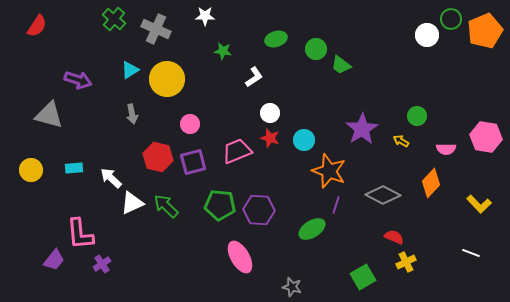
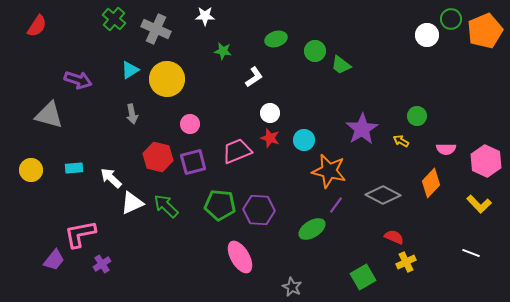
green circle at (316, 49): moved 1 px left, 2 px down
pink hexagon at (486, 137): moved 24 px down; rotated 16 degrees clockwise
orange star at (329, 171): rotated 8 degrees counterclockwise
purple line at (336, 205): rotated 18 degrees clockwise
pink L-shape at (80, 234): rotated 84 degrees clockwise
gray star at (292, 287): rotated 12 degrees clockwise
